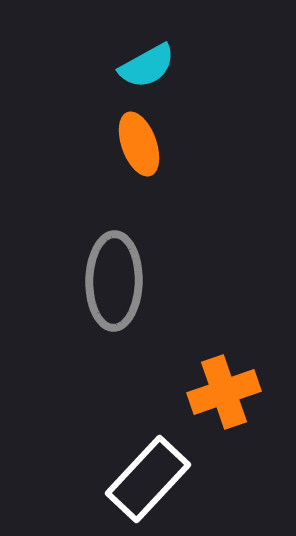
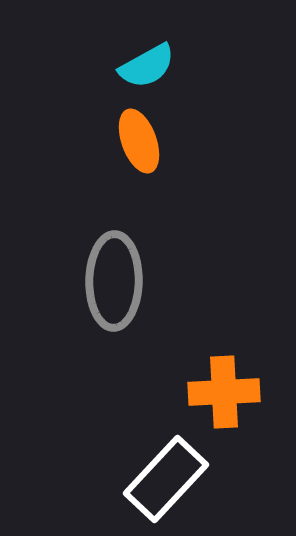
orange ellipse: moved 3 px up
orange cross: rotated 16 degrees clockwise
white rectangle: moved 18 px right
